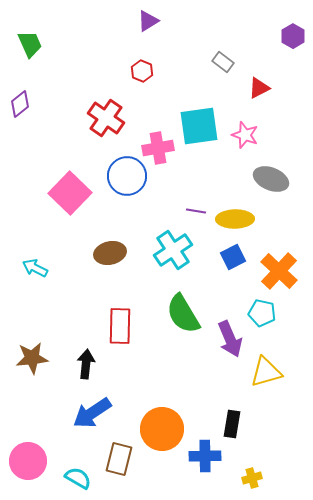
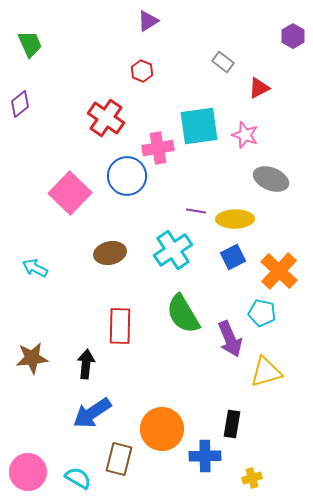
pink circle: moved 11 px down
